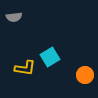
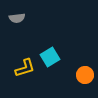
gray semicircle: moved 3 px right, 1 px down
yellow L-shape: rotated 25 degrees counterclockwise
